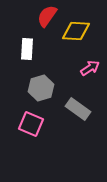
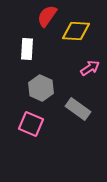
gray hexagon: rotated 20 degrees counterclockwise
